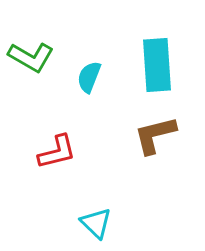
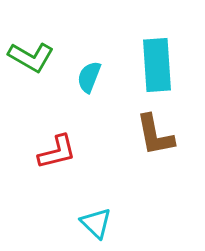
brown L-shape: rotated 87 degrees counterclockwise
